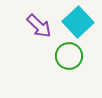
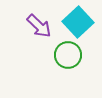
green circle: moved 1 px left, 1 px up
